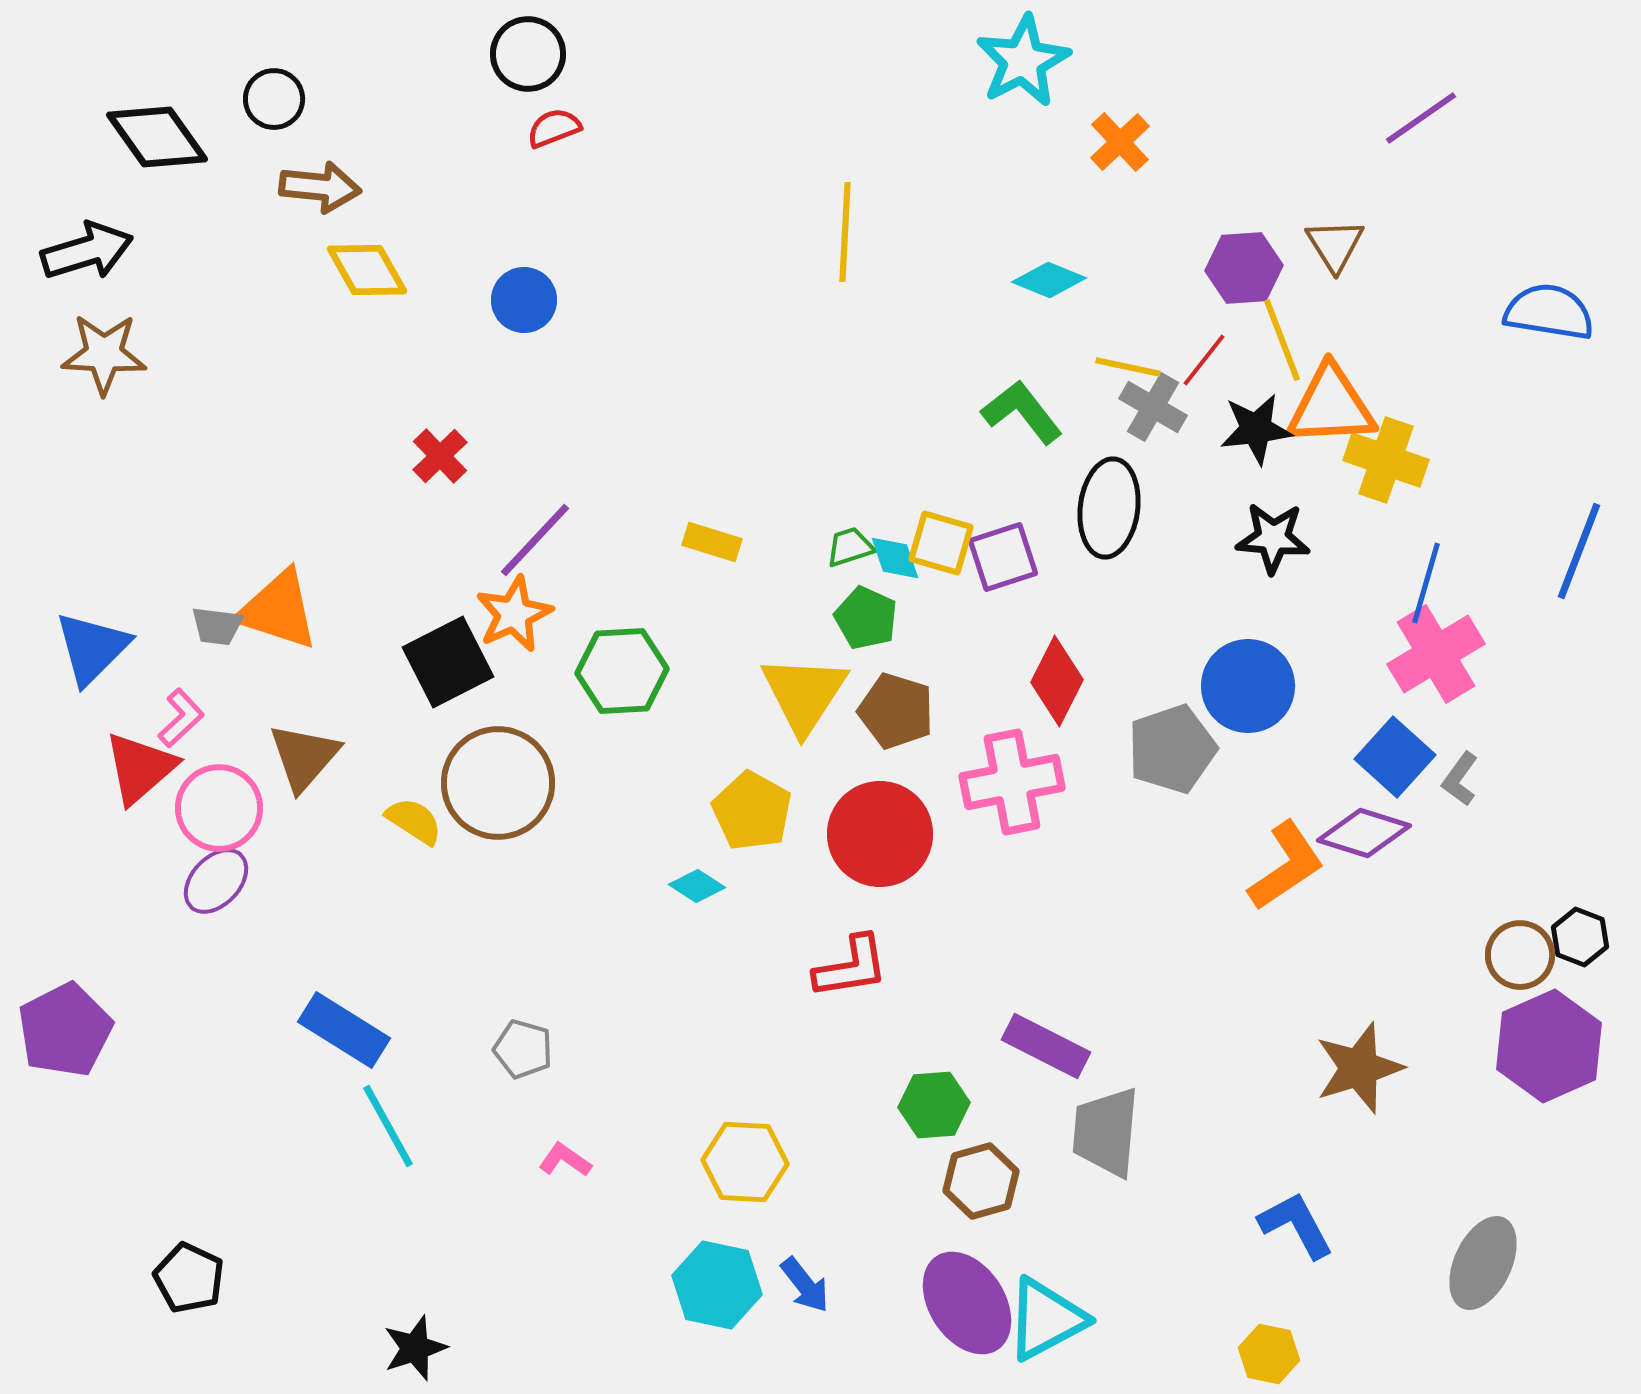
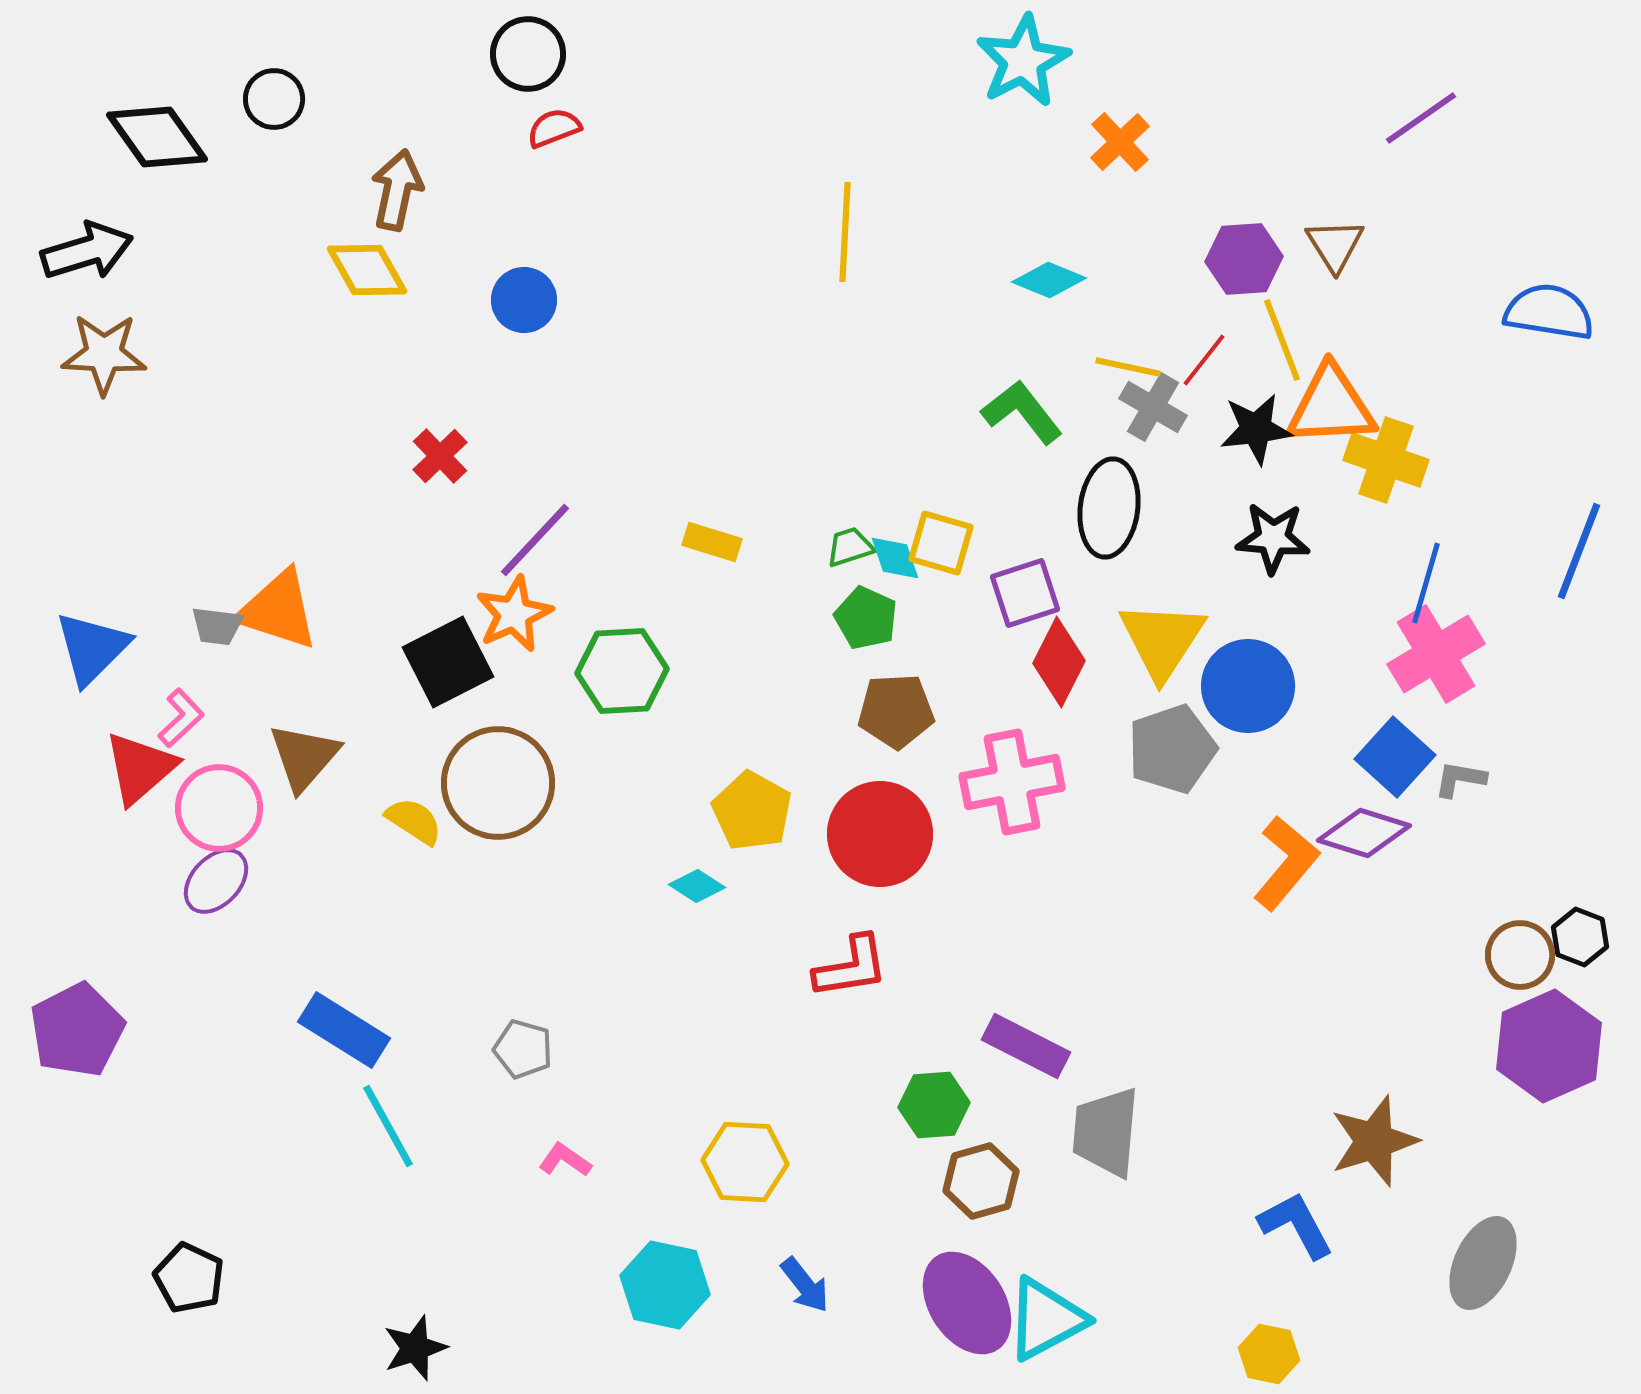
brown arrow at (320, 187): moved 77 px right, 3 px down; rotated 84 degrees counterclockwise
purple hexagon at (1244, 268): moved 9 px up
purple square at (1003, 557): moved 22 px right, 36 px down
red diamond at (1057, 681): moved 2 px right, 19 px up
yellow triangle at (804, 694): moved 358 px right, 54 px up
brown pentagon at (896, 711): rotated 20 degrees counterclockwise
gray L-shape at (1460, 779): rotated 64 degrees clockwise
orange L-shape at (1286, 866): moved 3 px up; rotated 16 degrees counterclockwise
purple pentagon at (65, 1030): moved 12 px right
purple rectangle at (1046, 1046): moved 20 px left
brown star at (1359, 1068): moved 15 px right, 73 px down
cyan hexagon at (717, 1285): moved 52 px left
